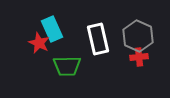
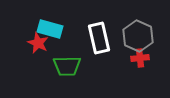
cyan rectangle: moved 2 px left; rotated 50 degrees counterclockwise
white rectangle: moved 1 px right, 1 px up
red star: moved 1 px left
red cross: moved 1 px right, 1 px down
